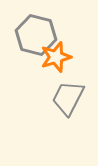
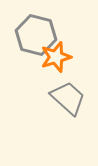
gray trapezoid: rotated 105 degrees clockwise
